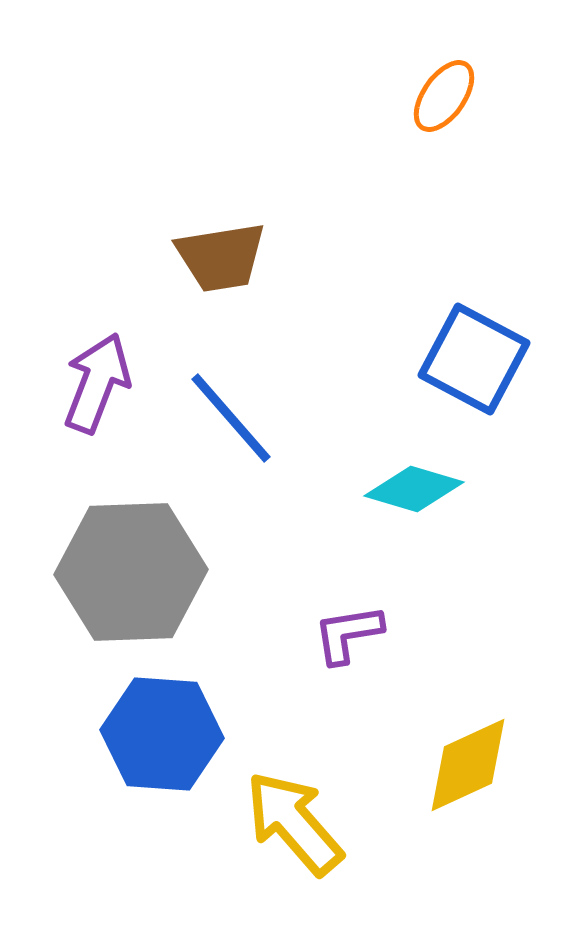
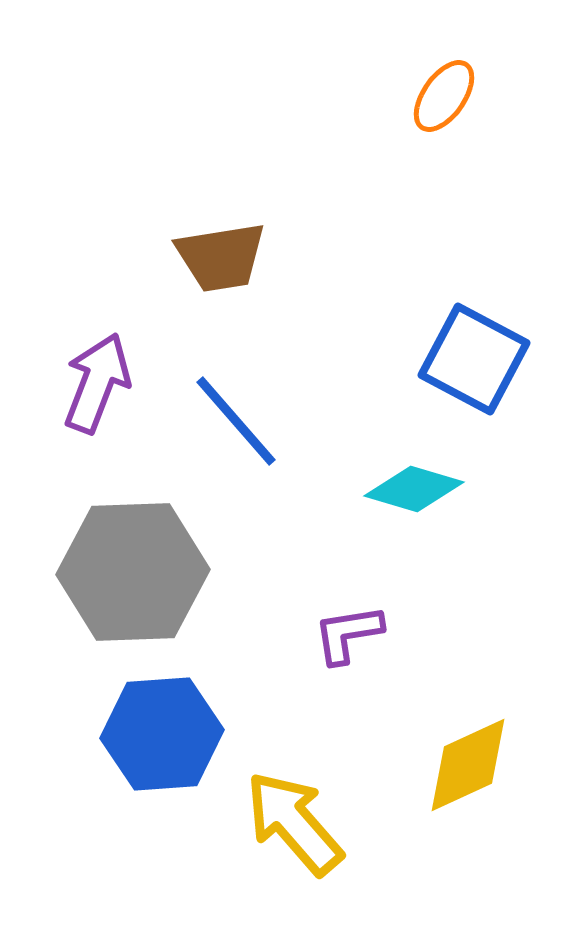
blue line: moved 5 px right, 3 px down
gray hexagon: moved 2 px right
blue hexagon: rotated 8 degrees counterclockwise
